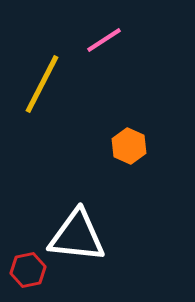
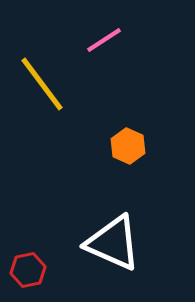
yellow line: rotated 64 degrees counterclockwise
orange hexagon: moved 1 px left
white triangle: moved 36 px right, 7 px down; rotated 18 degrees clockwise
